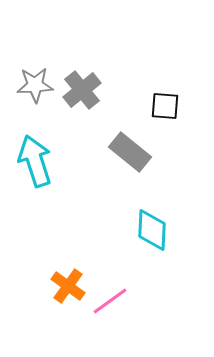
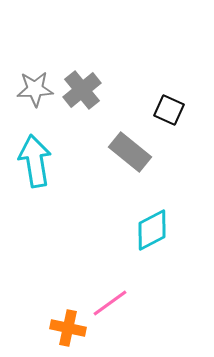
gray star: moved 4 px down
black square: moved 4 px right, 4 px down; rotated 20 degrees clockwise
cyan arrow: rotated 9 degrees clockwise
cyan diamond: rotated 60 degrees clockwise
orange cross: moved 42 px down; rotated 24 degrees counterclockwise
pink line: moved 2 px down
